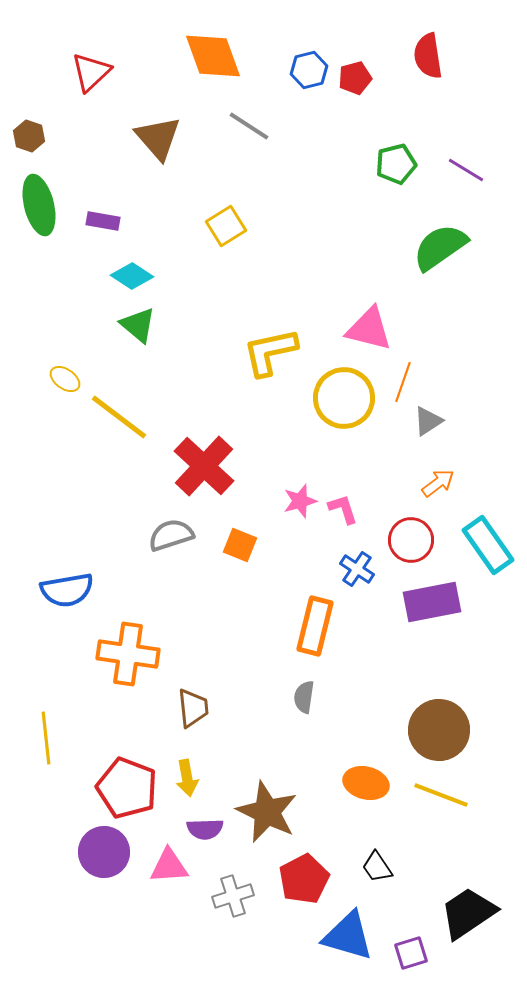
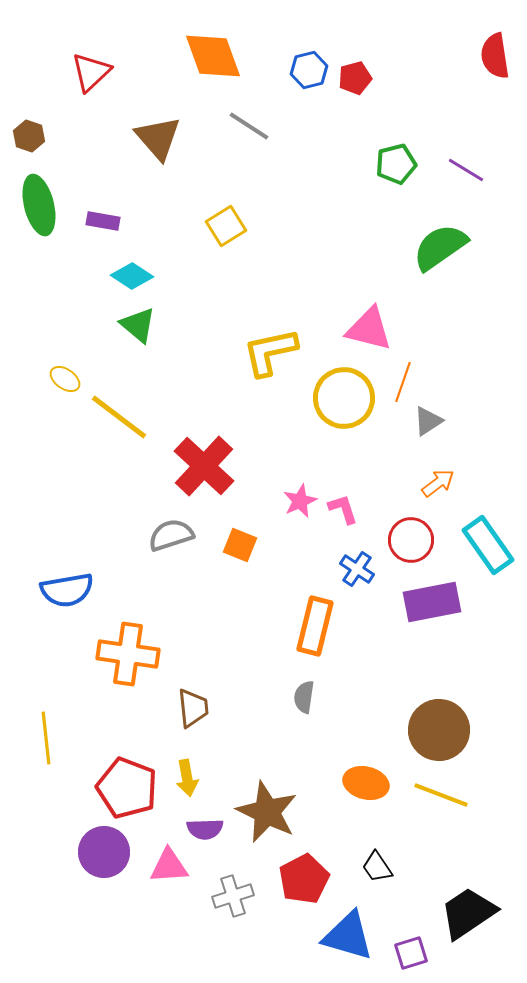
red semicircle at (428, 56): moved 67 px right
pink star at (300, 501): rotated 8 degrees counterclockwise
